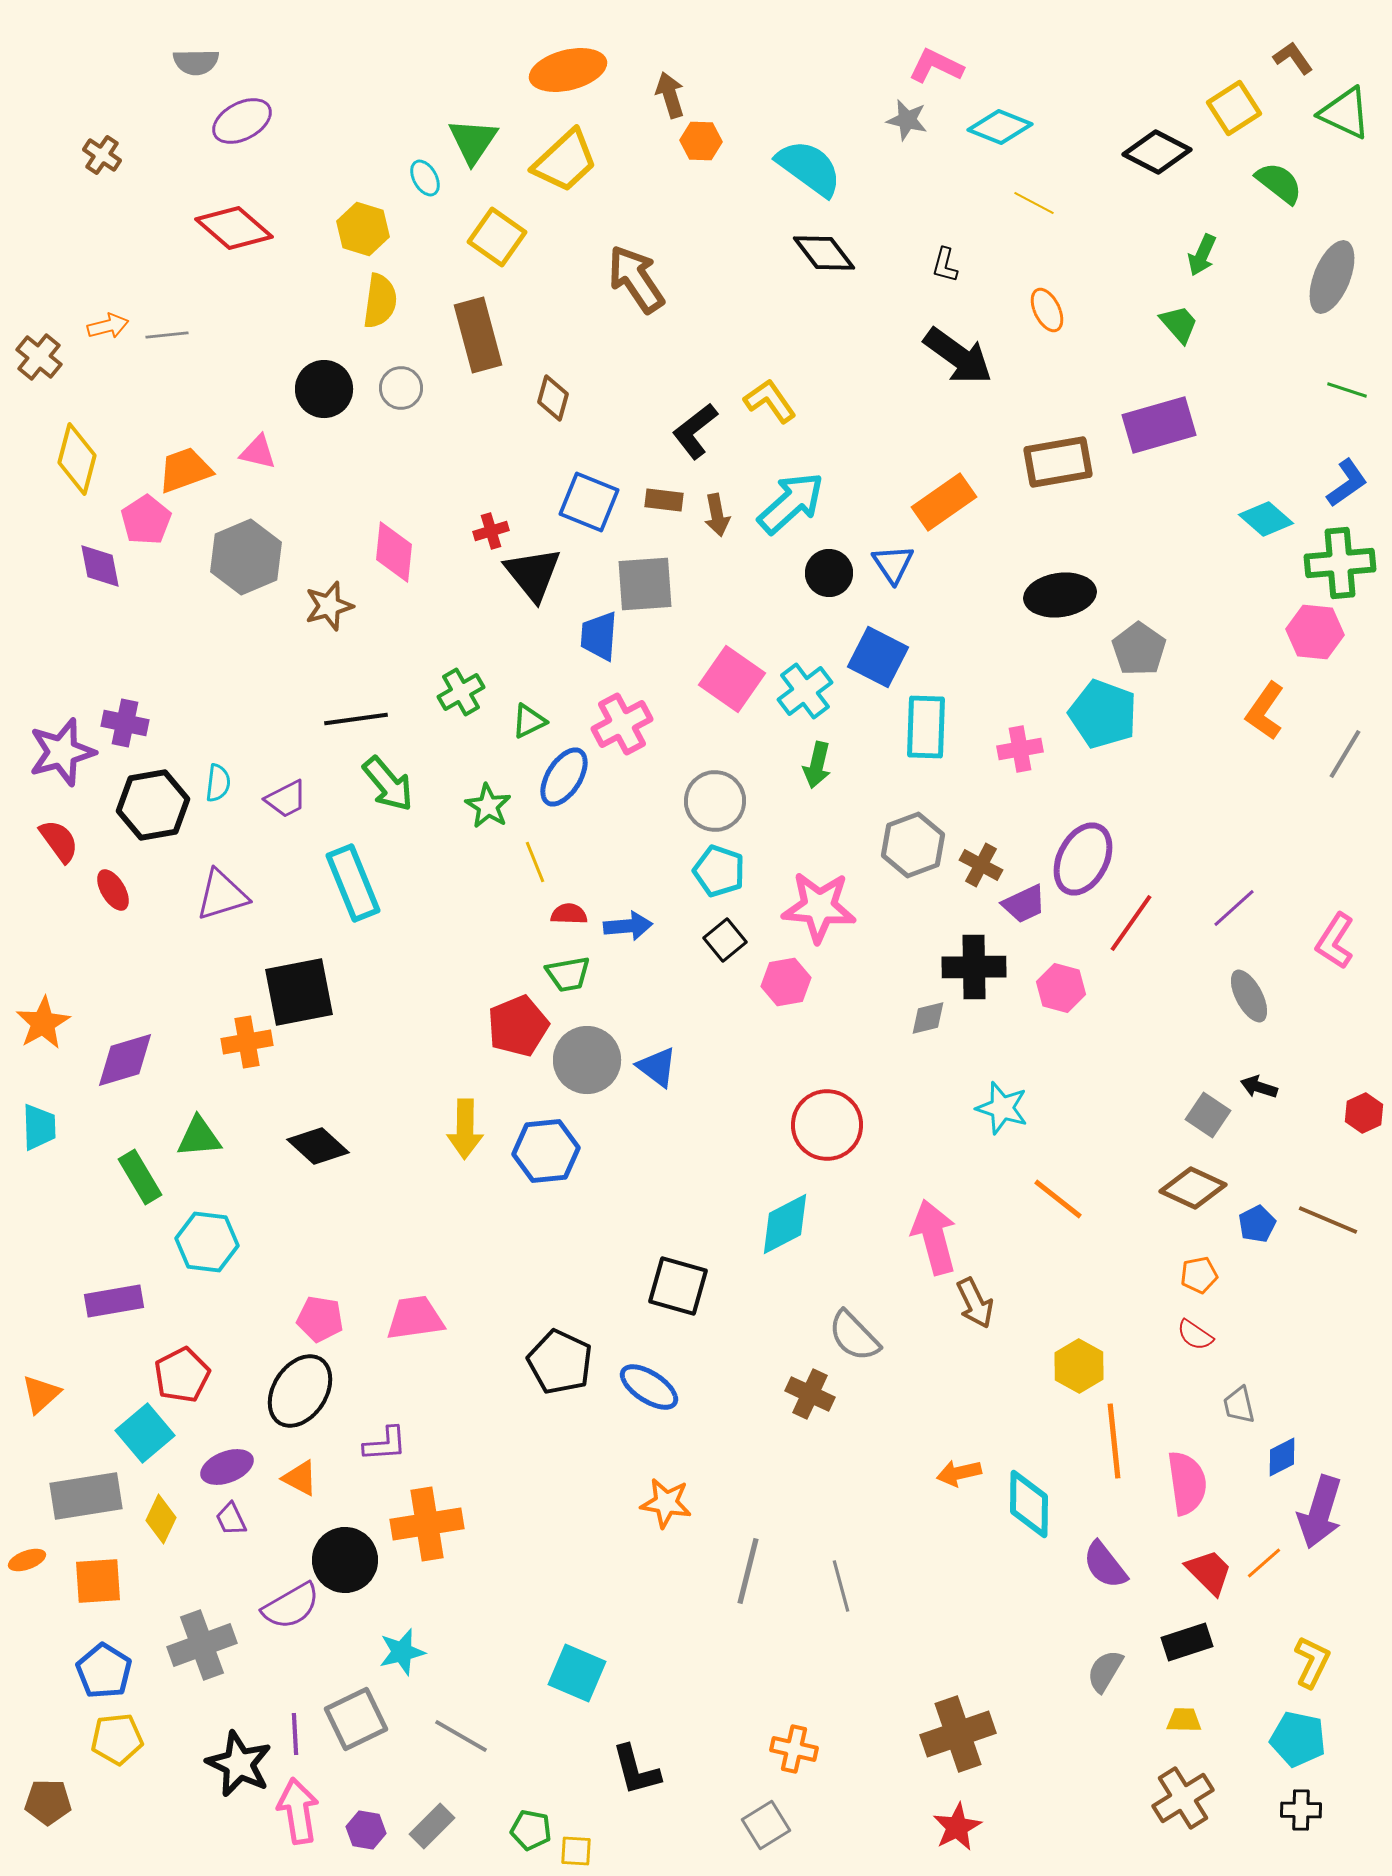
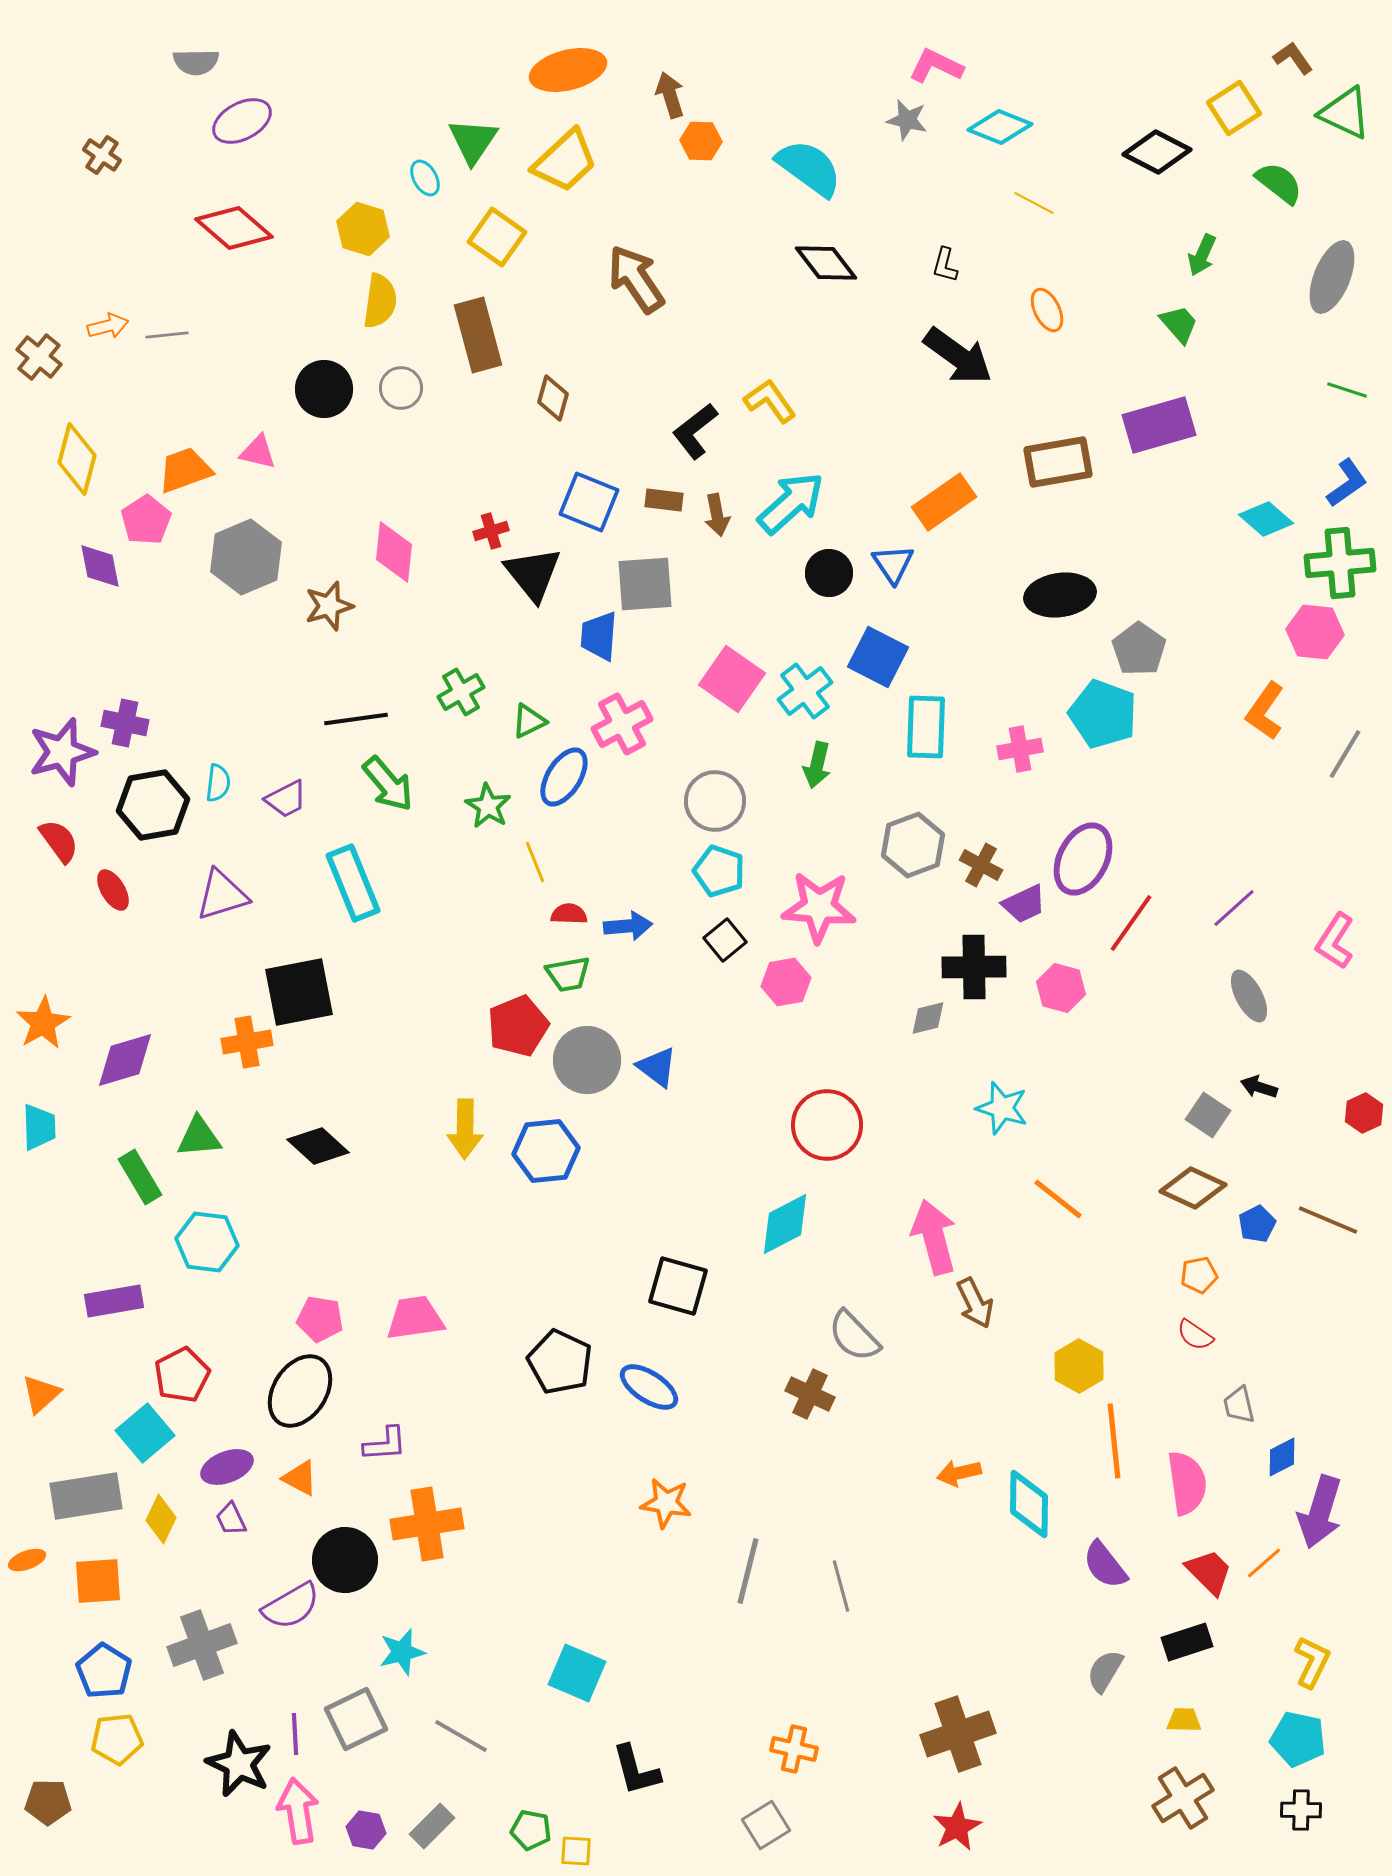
black diamond at (824, 253): moved 2 px right, 10 px down
